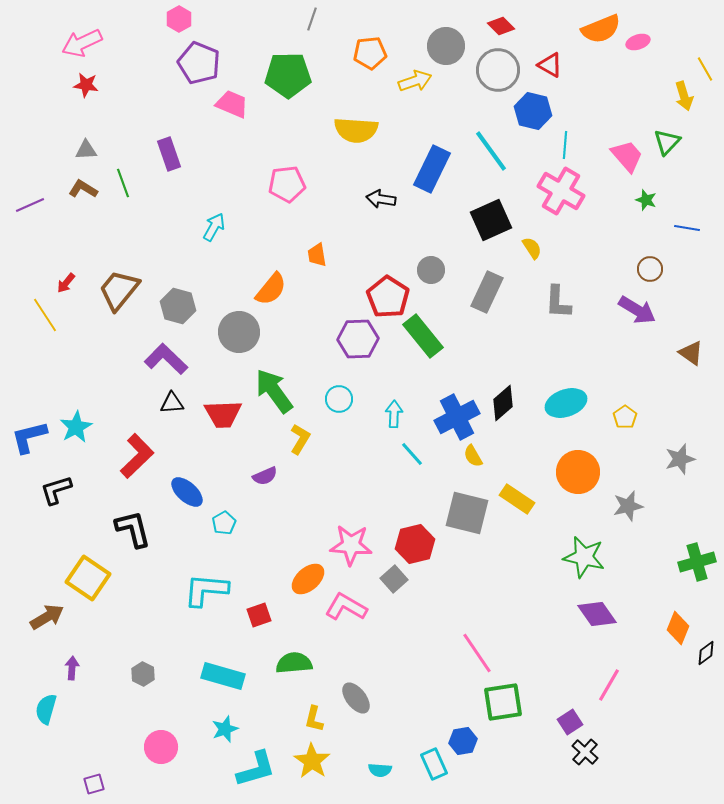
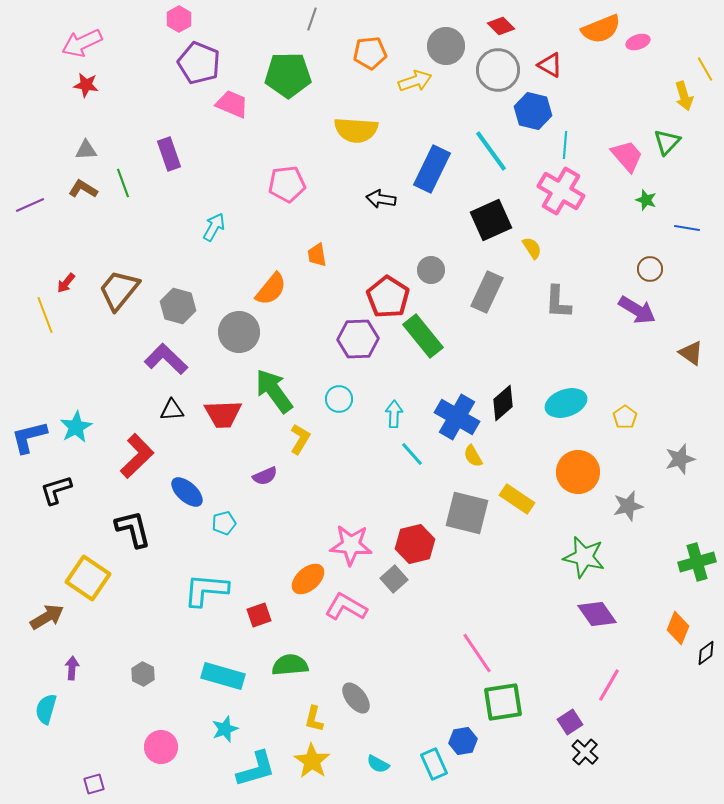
yellow line at (45, 315): rotated 12 degrees clockwise
black triangle at (172, 403): moved 7 px down
blue cross at (457, 417): rotated 33 degrees counterclockwise
cyan pentagon at (224, 523): rotated 15 degrees clockwise
green semicircle at (294, 663): moved 4 px left, 2 px down
cyan semicircle at (380, 770): moved 2 px left, 6 px up; rotated 25 degrees clockwise
